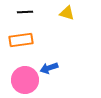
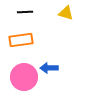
yellow triangle: moved 1 px left
blue arrow: rotated 18 degrees clockwise
pink circle: moved 1 px left, 3 px up
